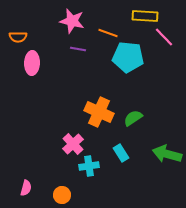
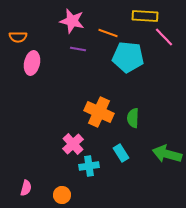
pink ellipse: rotated 10 degrees clockwise
green semicircle: rotated 54 degrees counterclockwise
